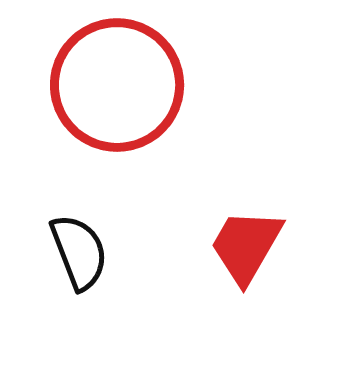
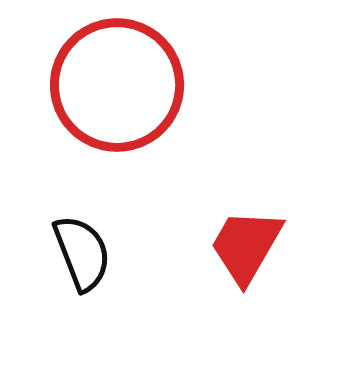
black semicircle: moved 3 px right, 1 px down
